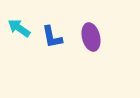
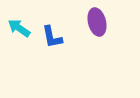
purple ellipse: moved 6 px right, 15 px up
